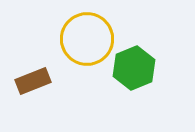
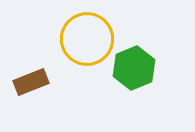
brown rectangle: moved 2 px left, 1 px down
